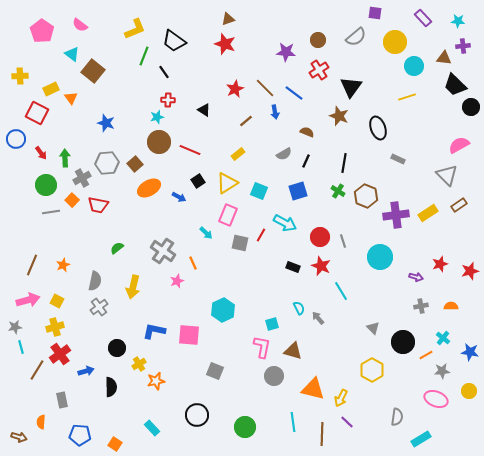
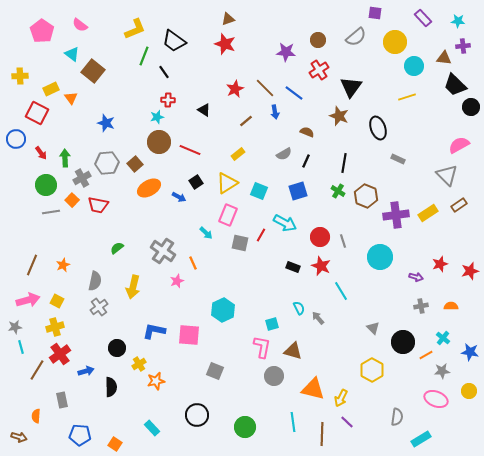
black square at (198, 181): moved 2 px left, 1 px down
orange semicircle at (41, 422): moved 5 px left, 6 px up
